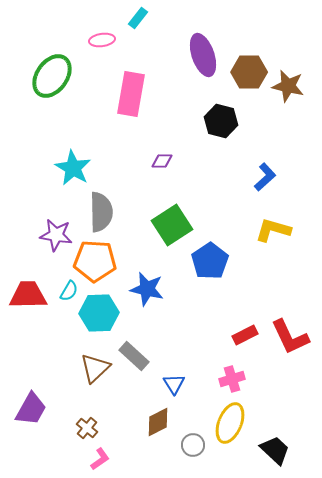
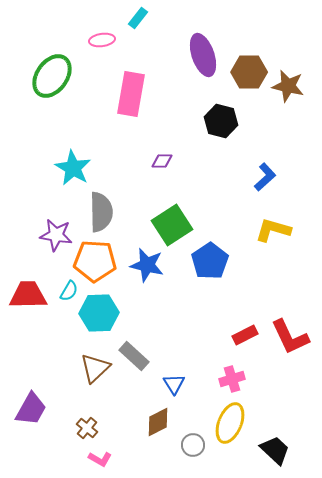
blue star: moved 24 px up
pink L-shape: rotated 65 degrees clockwise
